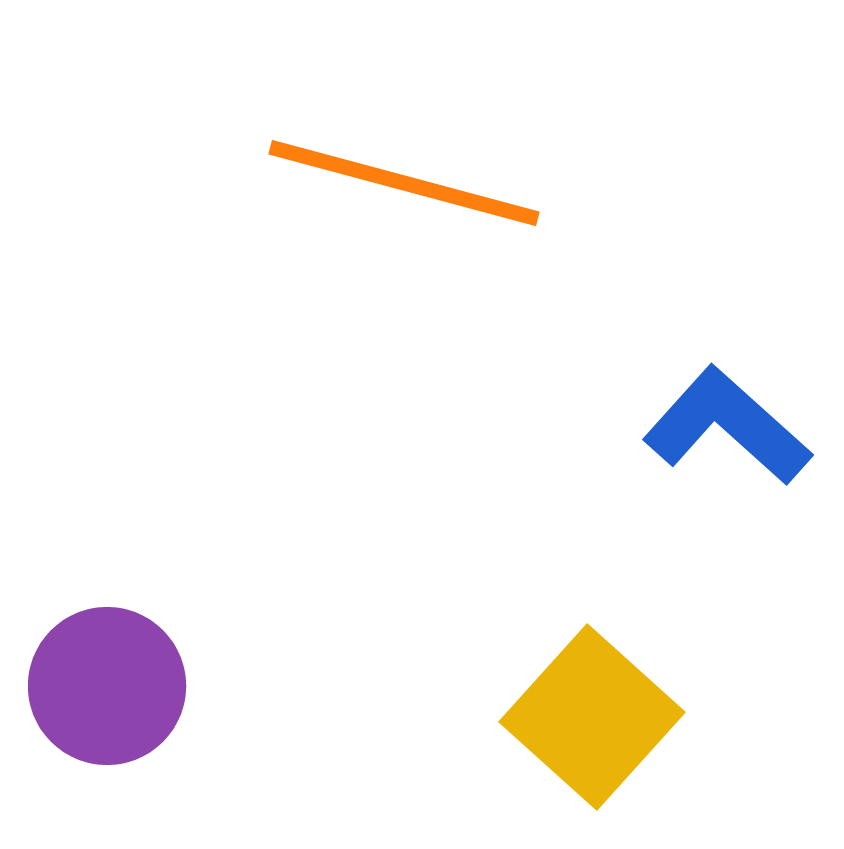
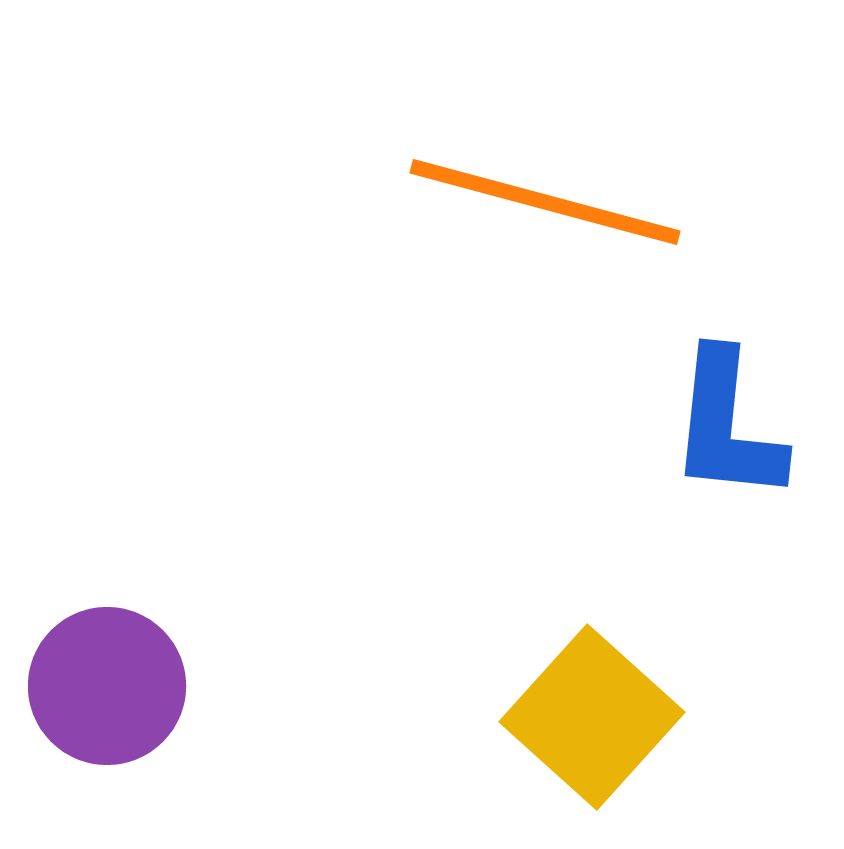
orange line: moved 141 px right, 19 px down
blue L-shape: rotated 126 degrees counterclockwise
